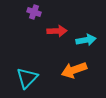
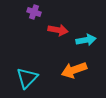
red arrow: moved 1 px right, 1 px up; rotated 12 degrees clockwise
